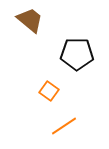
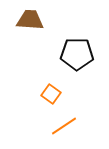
brown trapezoid: rotated 36 degrees counterclockwise
orange square: moved 2 px right, 3 px down
